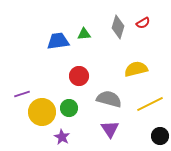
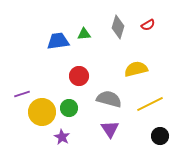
red semicircle: moved 5 px right, 2 px down
